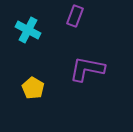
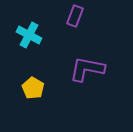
cyan cross: moved 1 px right, 5 px down
